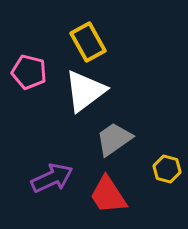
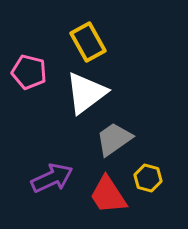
white triangle: moved 1 px right, 2 px down
yellow hexagon: moved 19 px left, 9 px down
